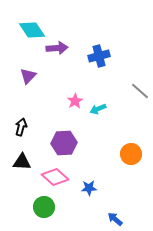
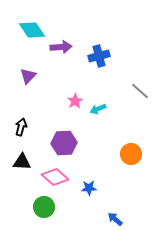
purple arrow: moved 4 px right, 1 px up
